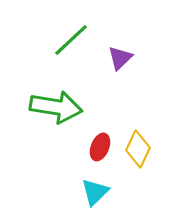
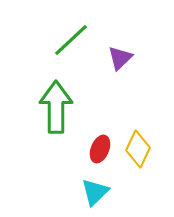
green arrow: rotated 99 degrees counterclockwise
red ellipse: moved 2 px down
